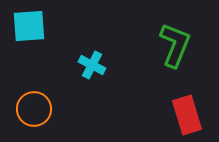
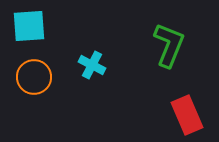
green L-shape: moved 6 px left
orange circle: moved 32 px up
red rectangle: rotated 6 degrees counterclockwise
